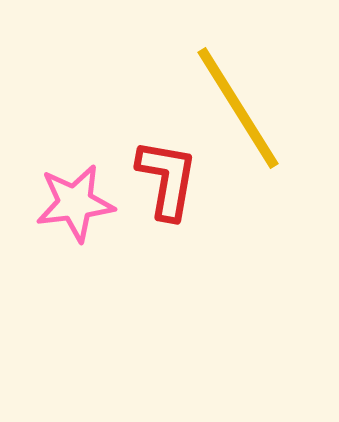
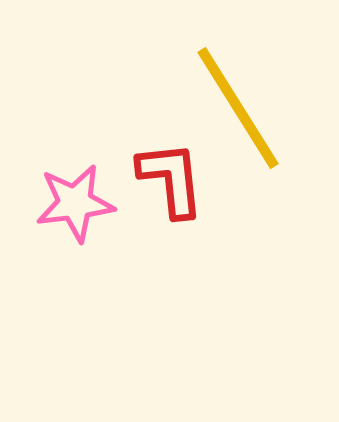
red L-shape: moved 4 px right; rotated 16 degrees counterclockwise
